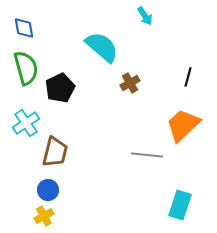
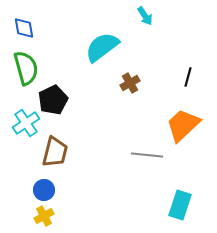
cyan semicircle: rotated 78 degrees counterclockwise
black pentagon: moved 7 px left, 12 px down
blue circle: moved 4 px left
